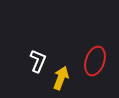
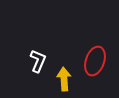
yellow arrow: moved 3 px right, 1 px down; rotated 25 degrees counterclockwise
